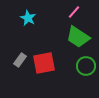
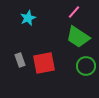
cyan star: rotated 21 degrees clockwise
gray rectangle: rotated 56 degrees counterclockwise
